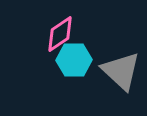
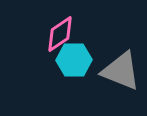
gray triangle: rotated 21 degrees counterclockwise
